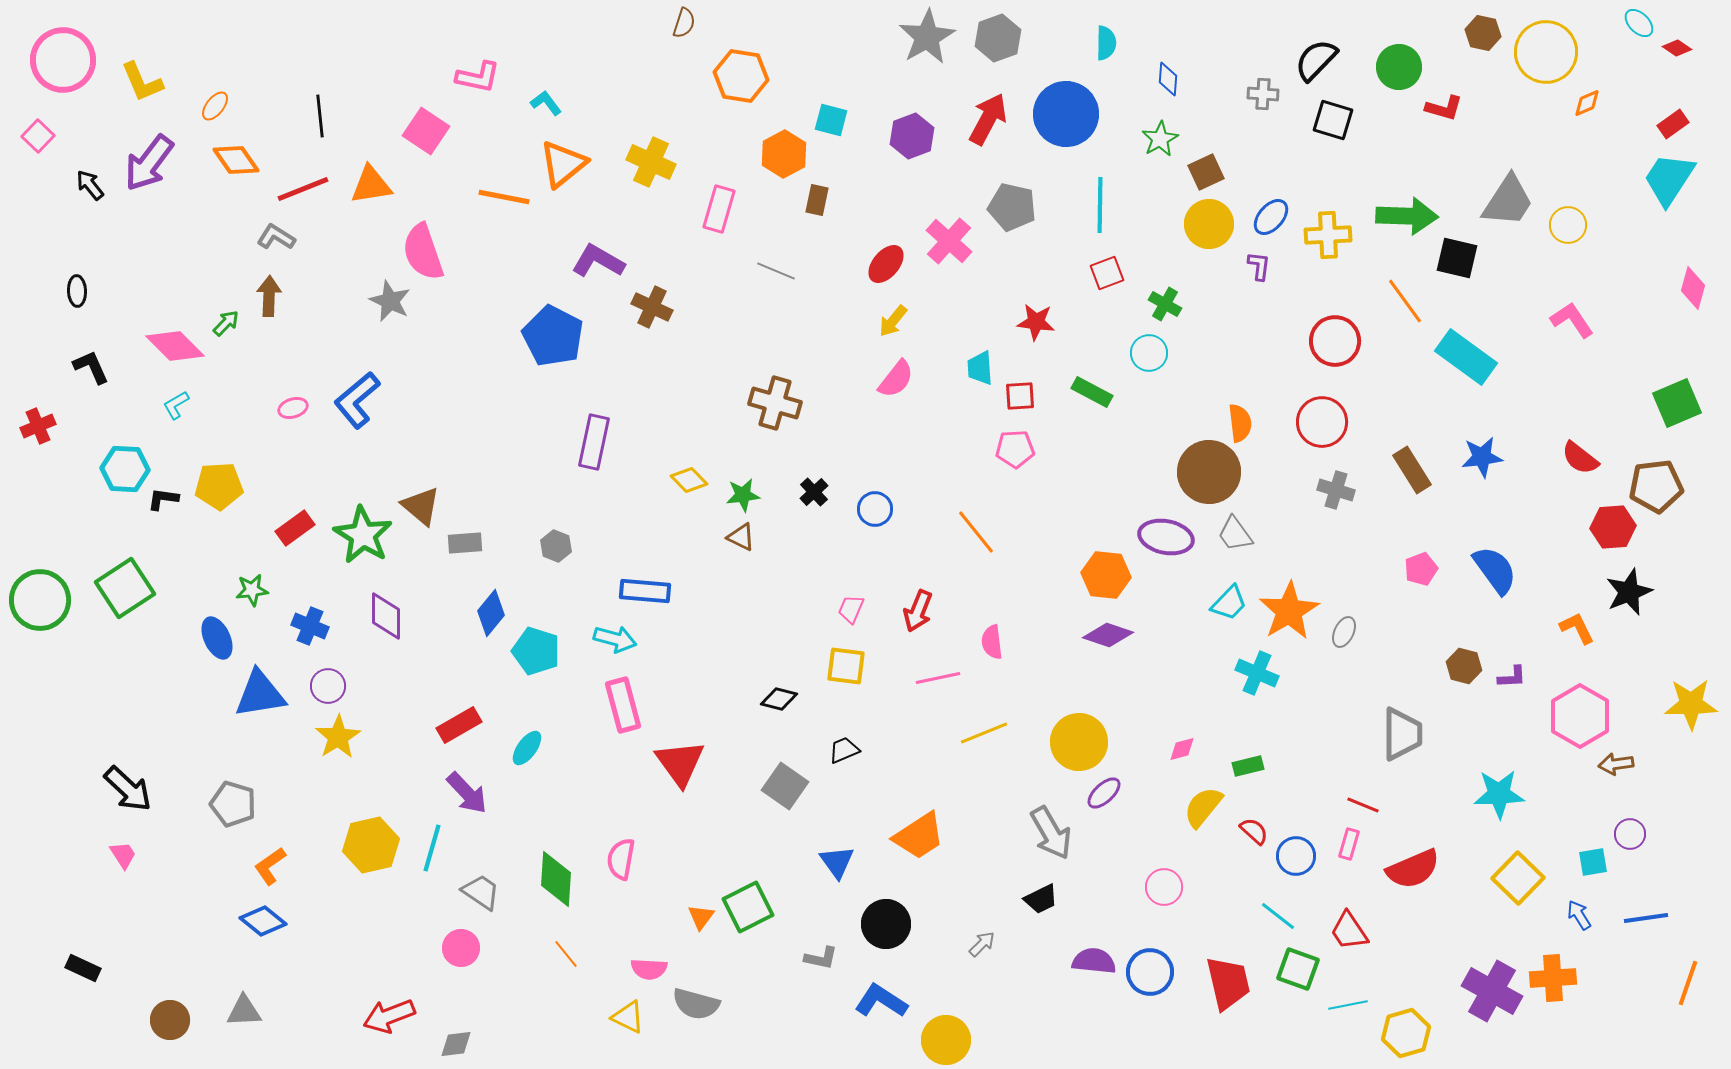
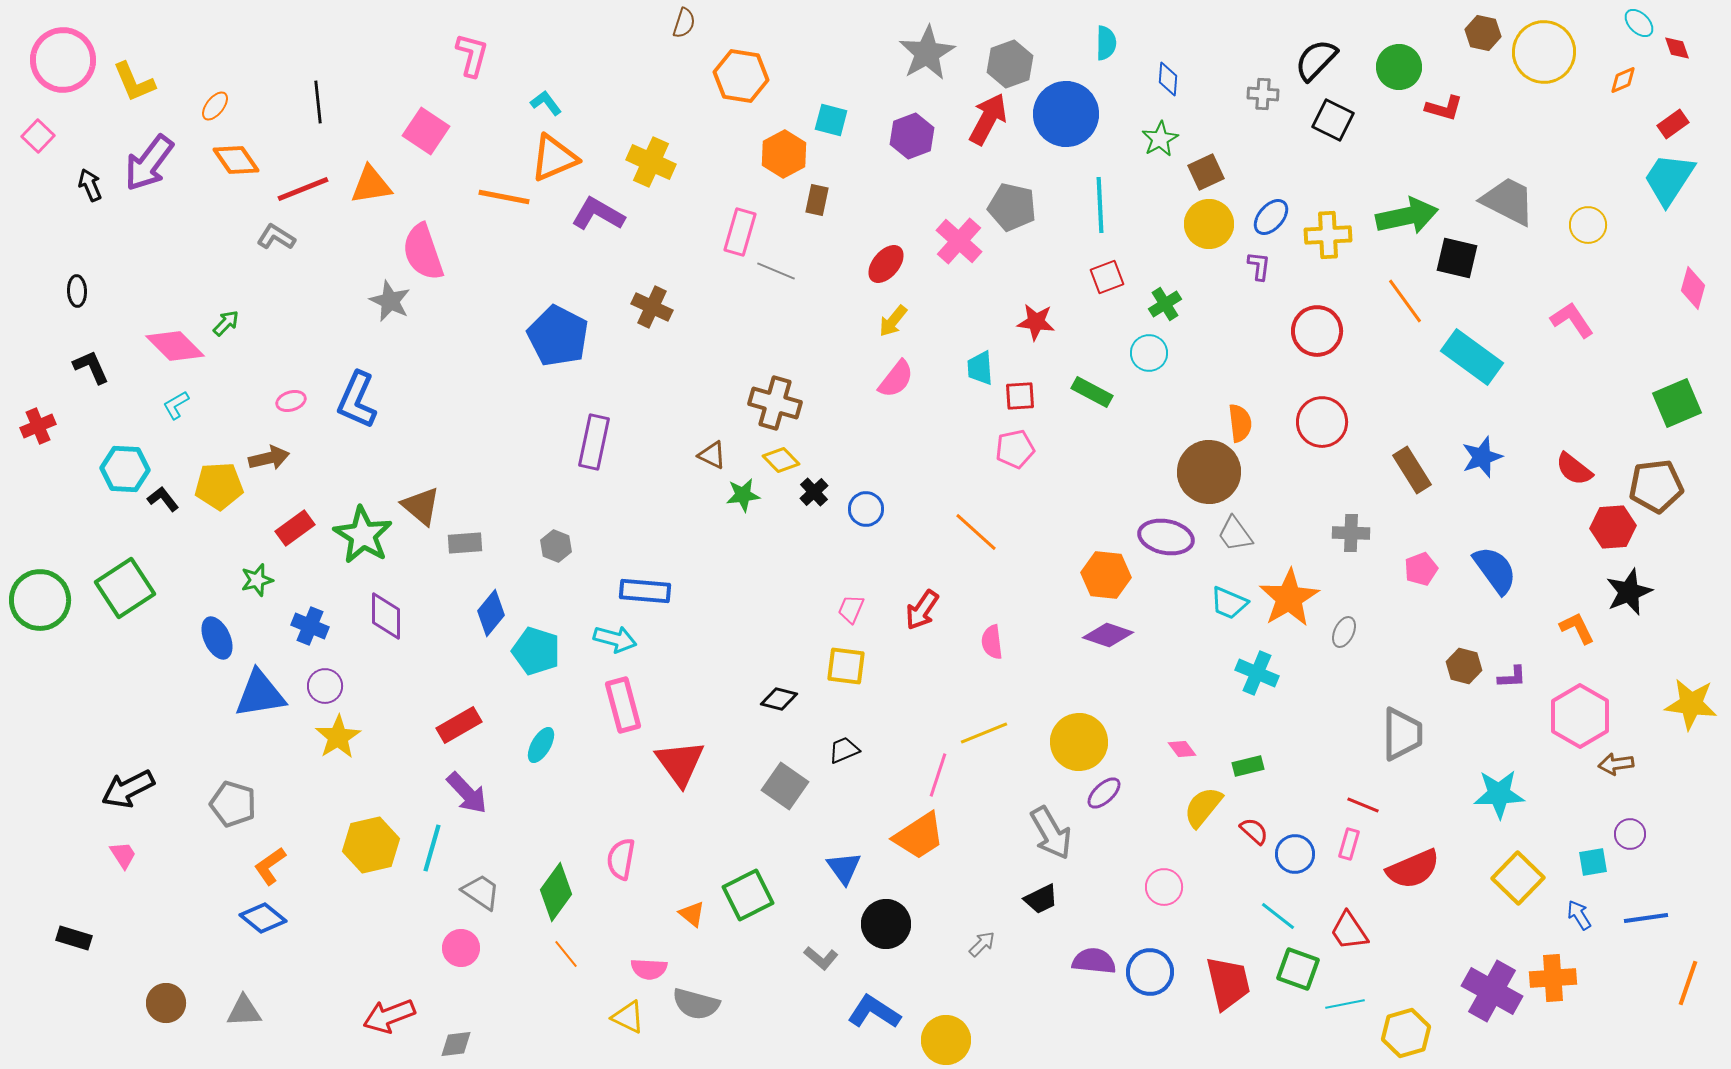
gray star at (927, 37): moved 16 px down
gray hexagon at (998, 38): moved 12 px right, 26 px down
red diamond at (1677, 48): rotated 36 degrees clockwise
yellow circle at (1546, 52): moved 2 px left
pink L-shape at (478, 77): moved 6 px left, 22 px up; rotated 87 degrees counterclockwise
yellow L-shape at (142, 82): moved 8 px left
orange diamond at (1587, 103): moved 36 px right, 23 px up
black line at (320, 116): moved 2 px left, 14 px up
black square at (1333, 120): rotated 9 degrees clockwise
orange triangle at (563, 164): moved 9 px left, 6 px up; rotated 16 degrees clockwise
black arrow at (90, 185): rotated 16 degrees clockwise
gray trapezoid at (1508, 201): rotated 96 degrees counterclockwise
cyan line at (1100, 205): rotated 4 degrees counterclockwise
pink rectangle at (719, 209): moved 21 px right, 23 px down
green arrow at (1407, 216): rotated 14 degrees counterclockwise
yellow circle at (1568, 225): moved 20 px right
pink cross at (949, 241): moved 10 px right
purple L-shape at (598, 261): moved 47 px up
red square at (1107, 273): moved 4 px down
brown arrow at (269, 296): moved 162 px down; rotated 75 degrees clockwise
green cross at (1165, 304): rotated 28 degrees clockwise
blue pentagon at (553, 336): moved 5 px right
red circle at (1335, 341): moved 18 px left, 10 px up
cyan rectangle at (1466, 357): moved 6 px right
blue L-shape at (357, 400): rotated 26 degrees counterclockwise
pink ellipse at (293, 408): moved 2 px left, 7 px up
pink pentagon at (1015, 449): rotated 9 degrees counterclockwise
blue star at (1482, 457): rotated 12 degrees counterclockwise
red semicircle at (1580, 458): moved 6 px left, 11 px down
yellow diamond at (689, 480): moved 92 px right, 20 px up
gray cross at (1336, 490): moved 15 px right, 43 px down; rotated 15 degrees counterclockwise
black L-shape at (163, 499): rotated 44 degrees clockwise
blue circle at (875, 509): moved 9 px left
orange line at (976, 532): rotated 9 degrees counterclockwise
brown triangle at (741, 537): moved 29 px left, 82 px up
green star at (252, 590): moved 5 px right, 10 px up; rotated 8 degrees counterclockwise
cyan trapezoid at (1229, 603): rotated 69 degrees clockwise
red arrow at (918, 611): moved 4 px right, 1 px up; rotated 12 degrees clockwise
orange star at (1289, 611): moved 13 px up
pink line at (938, 678): moved 97 px down; rotated 60 degrees counterclockwise
purple circle at (328, 686): moved 3 px left
yellow star at (1691, 704): rotated 8 degrees clockwise
cyan ellipse at (527, 748): moved 14 px right, 3 px up; rotated 6 degrees counterclockwise
pink diamond at (1182, 749): rotated 68 degrees clockwise
black arrow at (128, 789): rotated 110 degrees clockwise
blue circle at (1296, 856): moved 1 px left, 2 px up
blue triangle at (837, 862): moved 7 px right, 6 px down
green diamond at (556, 879): moved 13 px down; rotated 32 degrees clockwise
green square at (748, 907): moved 12 px up
orange triangle at (701, 917): moved 9 px left, 3 px up; rotated 28 degrees counterclockwise
blue diamond at (263, 921): moved 3 px up
gray L-shape at (821, 958): rotated 28 degrees clockwise
black rectangle at (83, 968): moved 9 px left, 30 px up; rotated 8 degrees counterclockwise
blue L-shape at (881, 1001): moved 7 px left, 11 px down
cyan line at (1348, 1005): moved 3 px left, 1 px up
brown circle at (170, 1020): moved 4 px left, 17 px up
